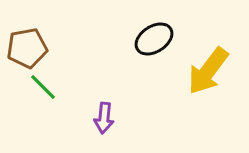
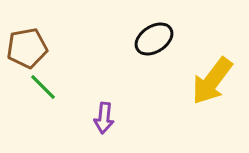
yellow arrow: moved 4 px right, 10 px down
